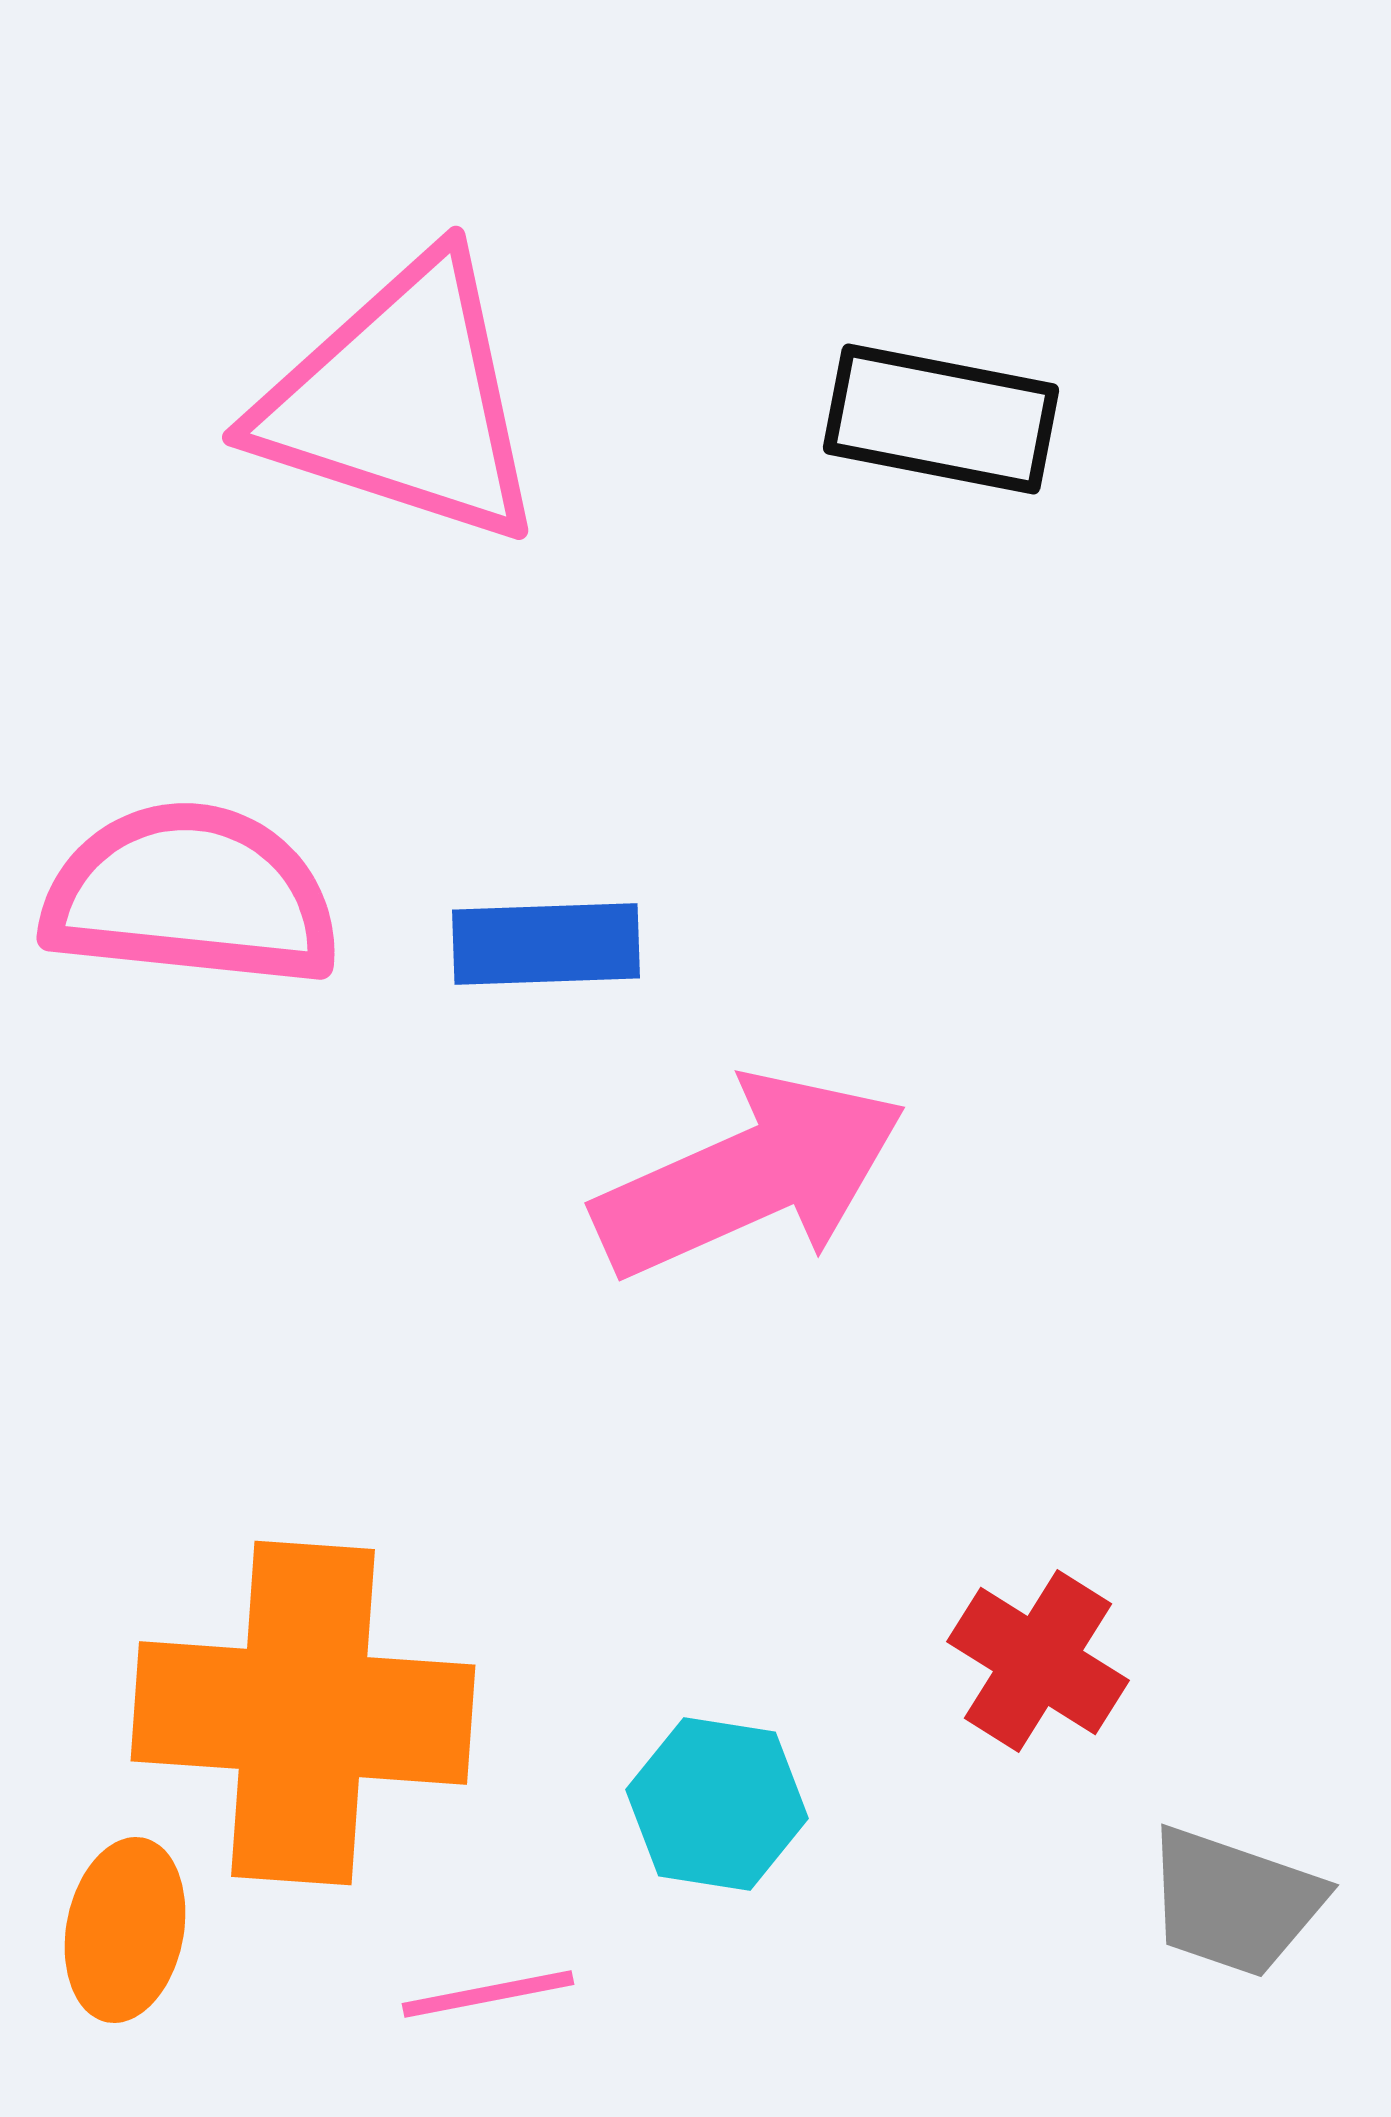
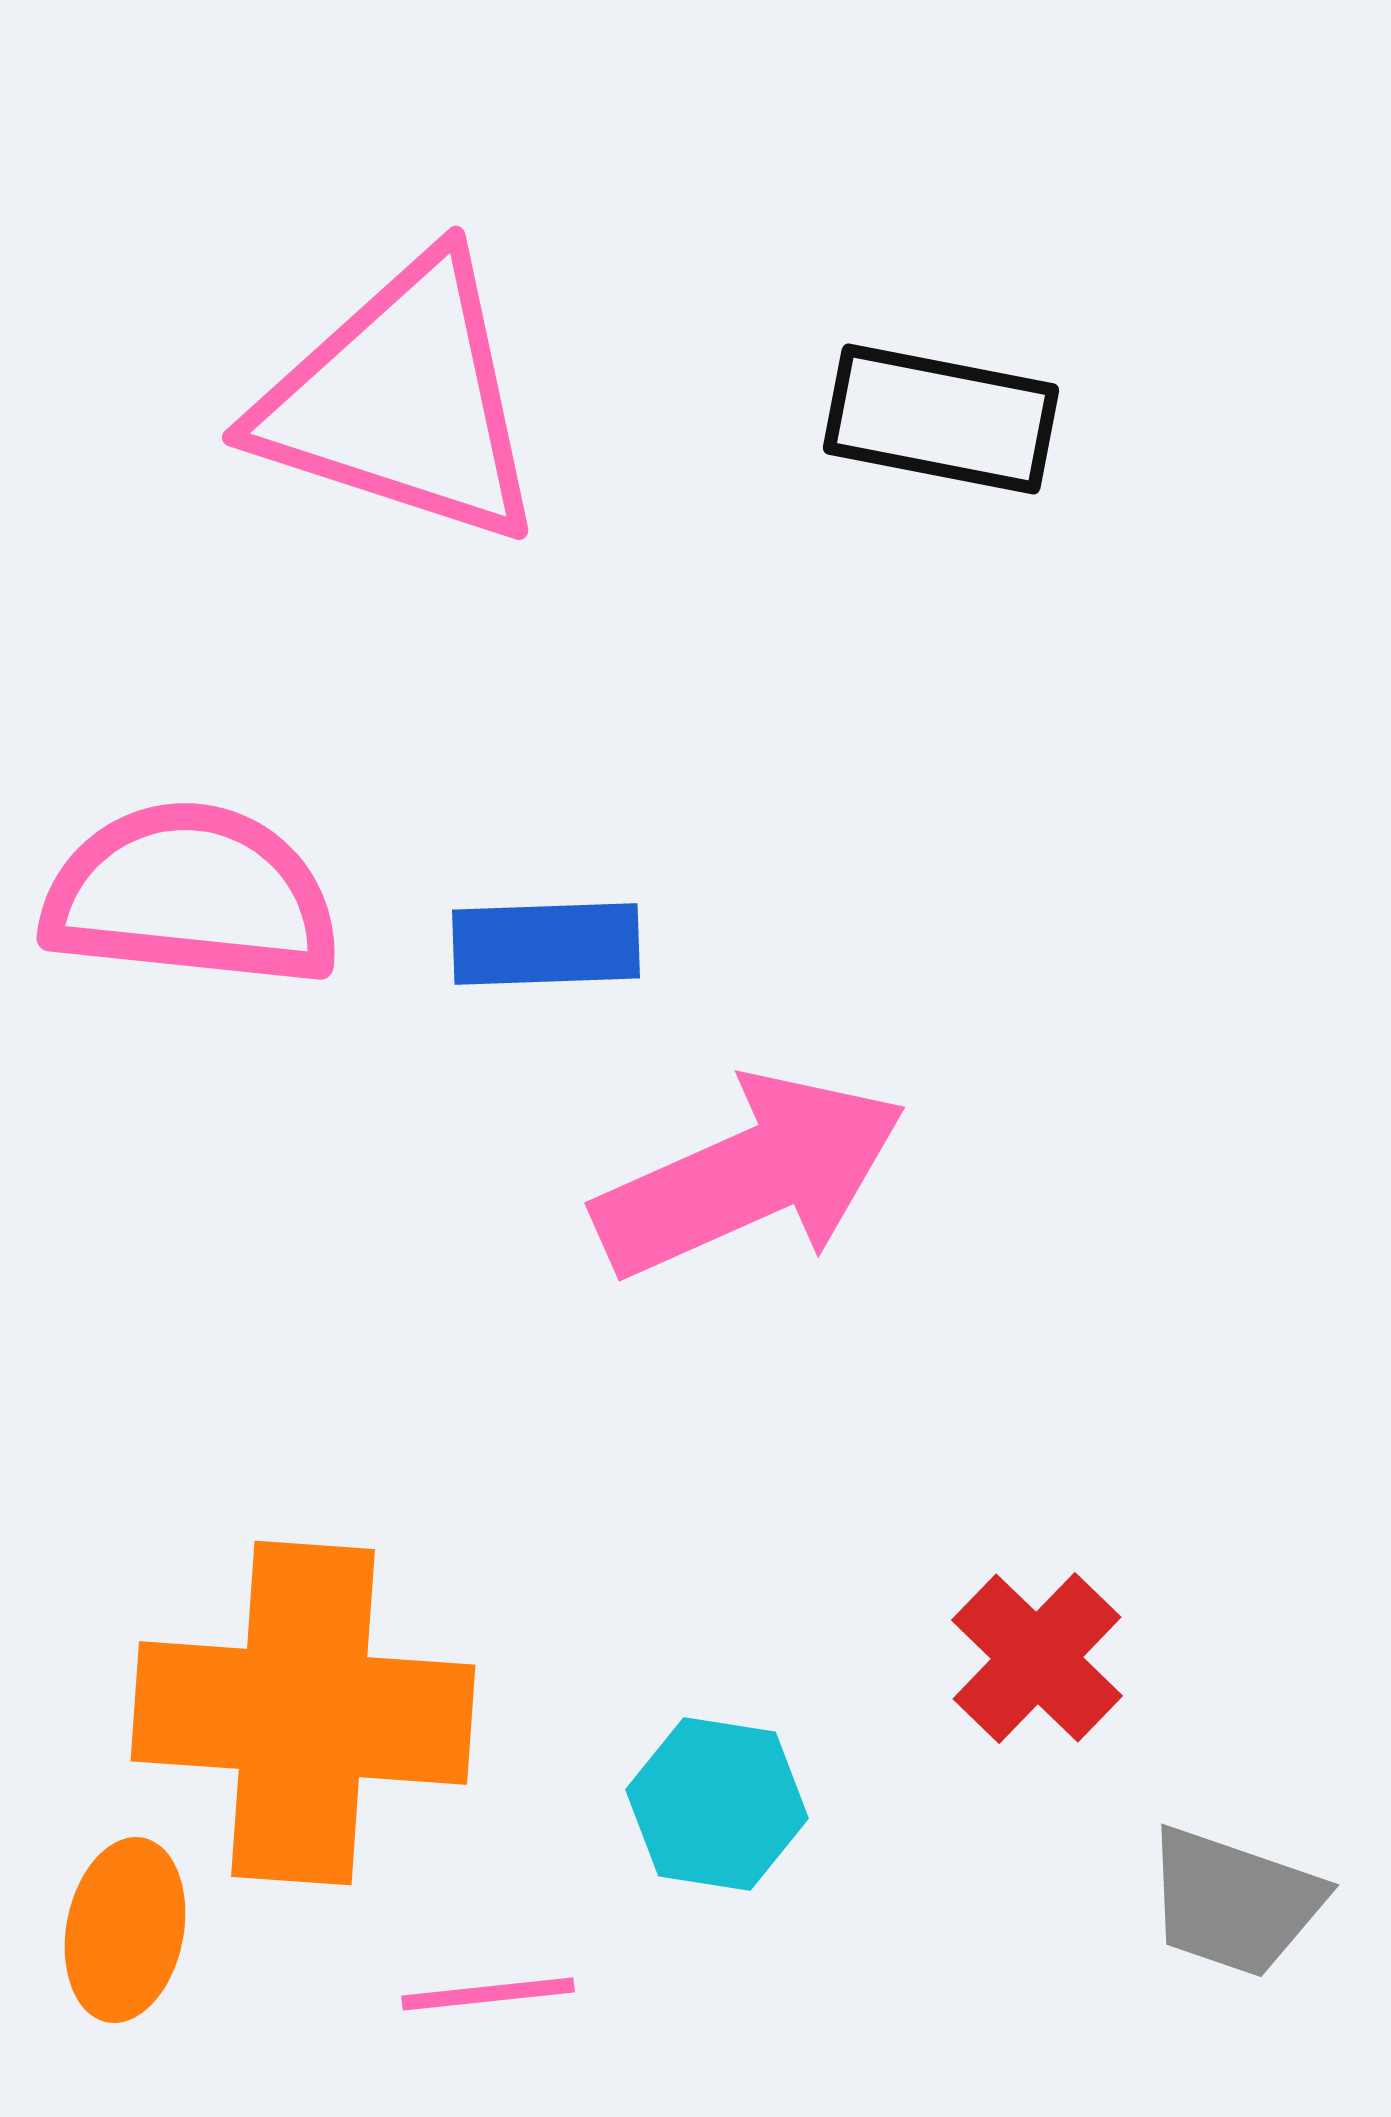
red cross: moved 1 px left, 3 px up; rotated 12 degrees clockwise
pink line: rotated 5 degrees clockwise
